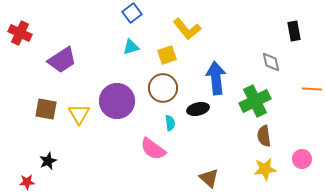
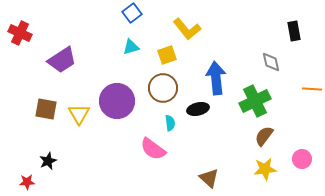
brown semicircle: rotated 45 degrees clockwise
